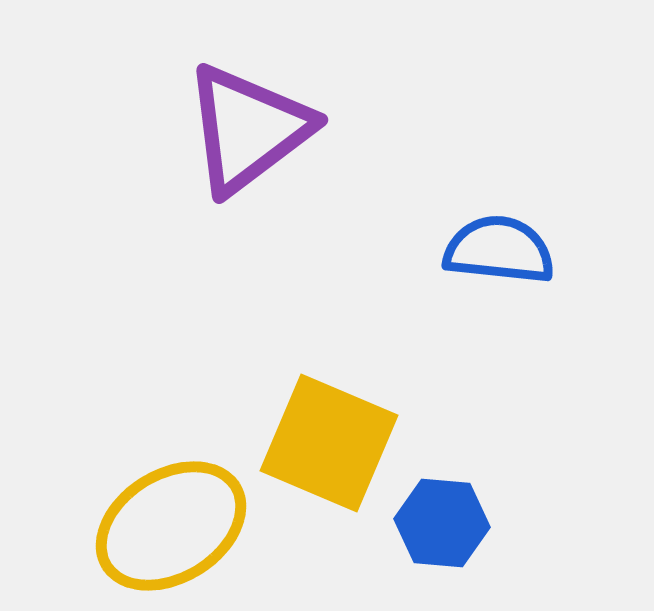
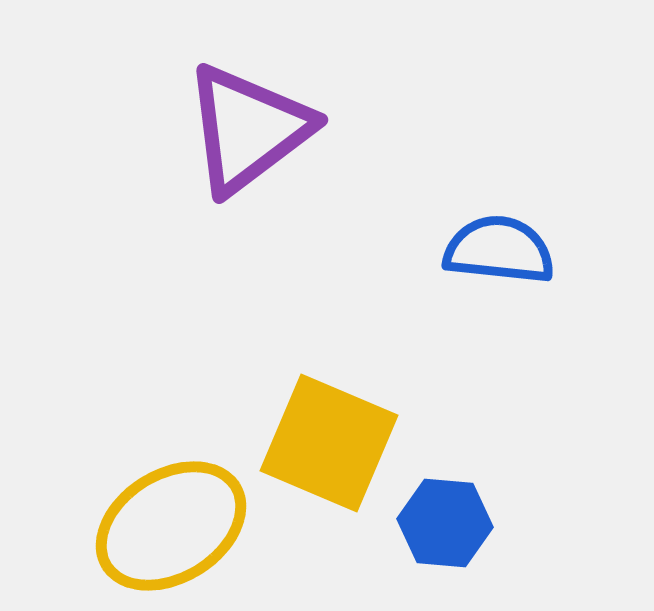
blue hexagon: moved 3 px right
